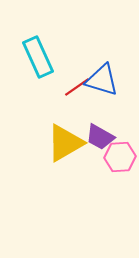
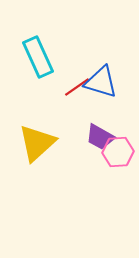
blue triangle: moved 1 px left, 2 px down
yellow triangle: moved 28 px left; rotated 12 degrees counterclockwise
pink hexagon: moved 2 px left, 5 px up
